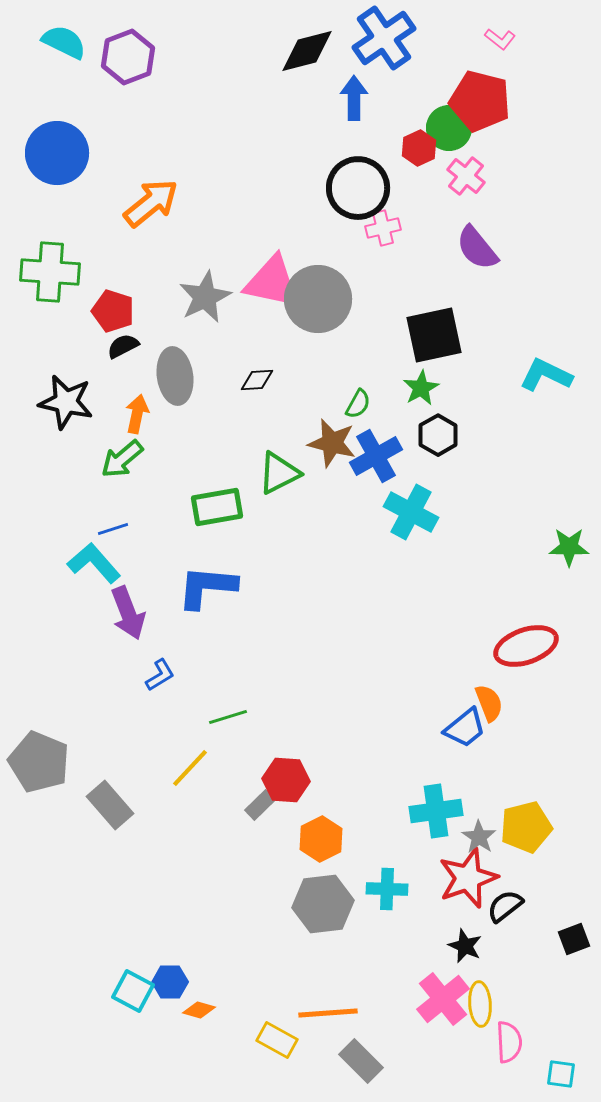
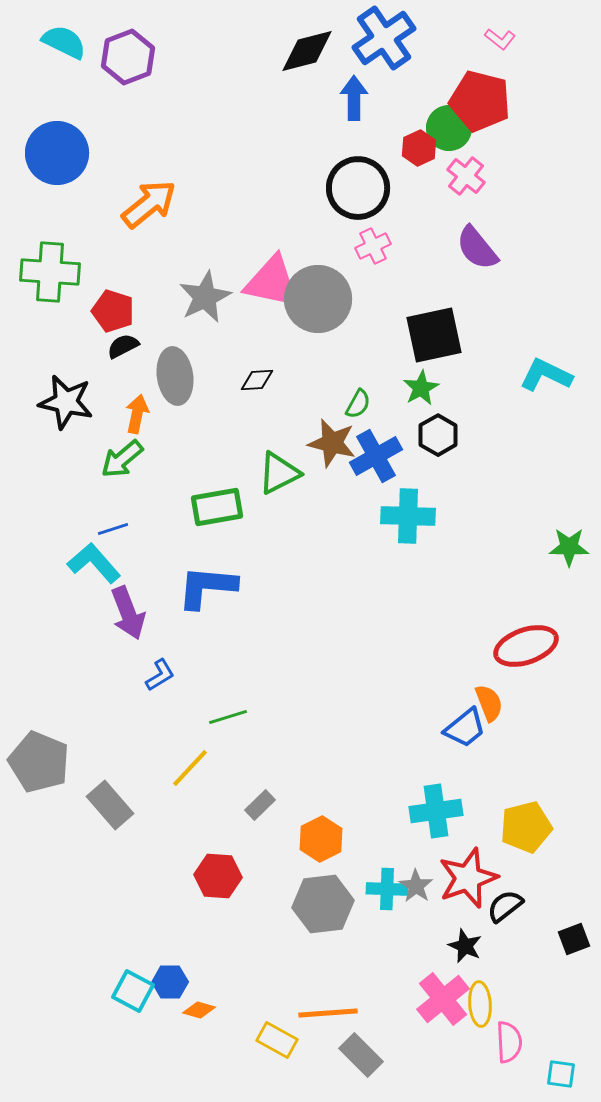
orange arrow at (151, 203): moved 2 px left, 1 px down
pink cross at (383, 228): moved 10 px left, 18 px down; rotated 12 degrees counterclockwise
cyan cross at (411, 512): moved 3 px left, 4 px down; rotated 26 degrees counterclockwise
red hexagon at (286, 780): moved 68 px left, 96 px down
gray star at (479, 837): moved 63 px left, 49 px down
gray rectangle at (361, 1061): moved 6 px up
